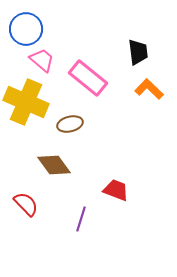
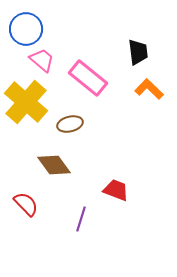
yellow cross: rotated 18 degrees clockwise
